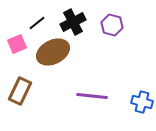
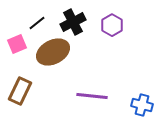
purple hexagon: rotated 15 degrees clockwise
blue cross: moved 3 px down
